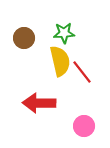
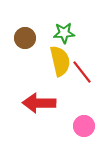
brown circle: moved 1 px right
